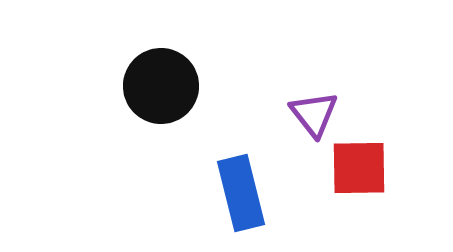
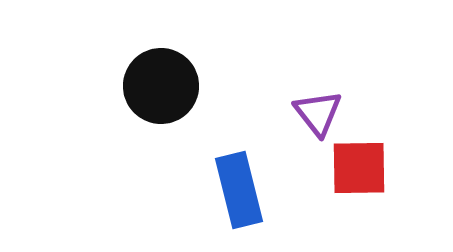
purple triangle: moved 4 px right, 1 px up
blue rectangle: moved 2 px left, 3 px up
